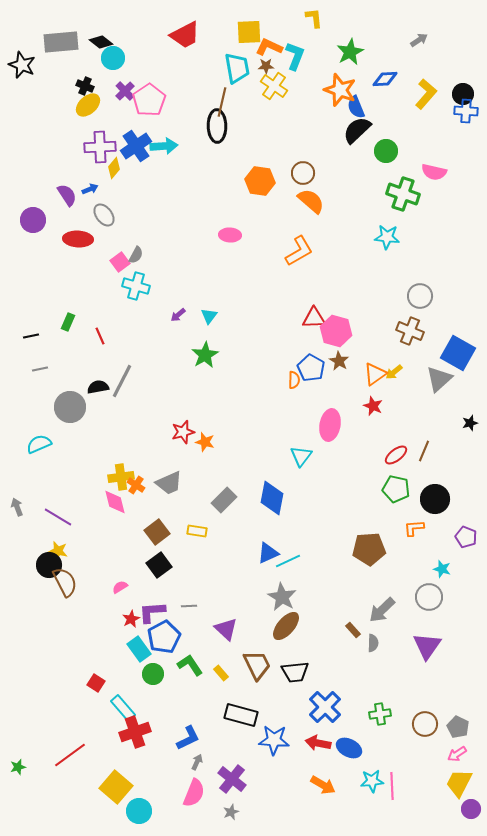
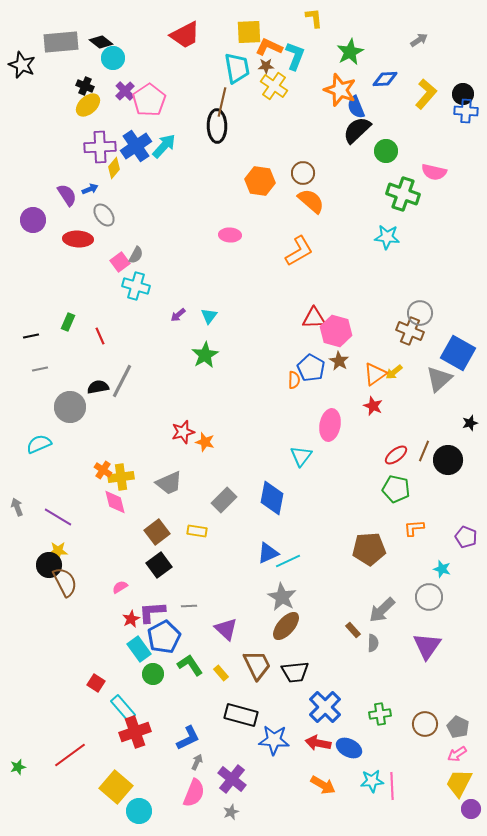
cyan arrow at (164, 146): rotated 44 degrees counterclockwise
gray circle at (420, 296): moved 17 px down
orange cross at (136, 485): moved 33 px left, 15 px up
black circle at (435, 499): moved 13 px right, 39 px up
yellow star at (58, 551): rotated 12 degrees counterclockwise
